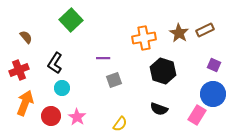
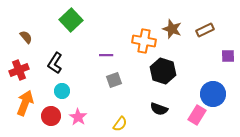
brown star: moved 7 px left, 4 px up; rotated 12 degrees counterclockwise
orange cross: moved 3 px down; rotated 20 degrees clockwise
purple line: moved 3 px right, 3 px up
purple square: moved 14 px right, 9 px up; rotated 24 degrees counterclockwise
cyan circle: moved 3 px down
pink star: moved 1 px right
